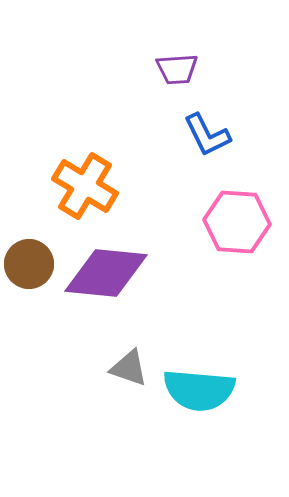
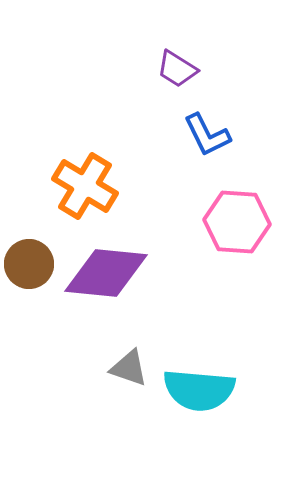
purple trapezoid: rotated 36 degrees clockwise
